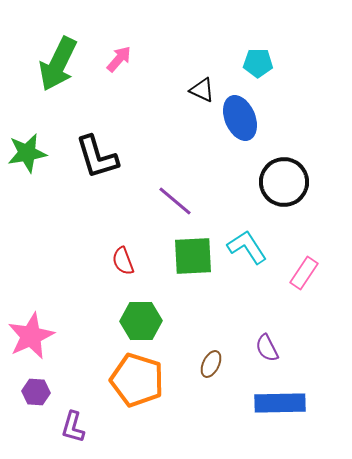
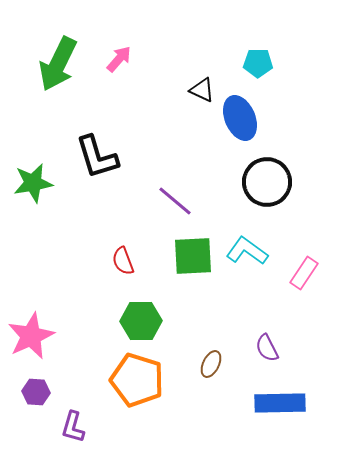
green star: moved 6 px right, 30 px down
black circle: moved 17 px left
cyan L-shape: moved 4 px down; rotated 21 degrees counterclockwise
